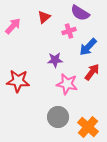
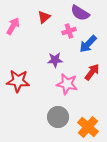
pink arrow: rotated 12 degrees counterclockwise
blue arrow: moved 3 px up
